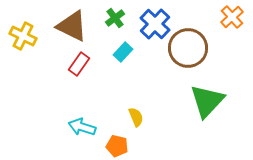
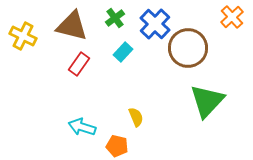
brown triangle: rotated 12 degrees counterclockwise
